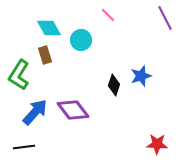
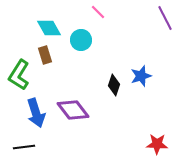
pink line: moved 10 px left, 3 px up
blue arrow: moved 1 px right, 1 px down; rotated 120 degrees clockwise
